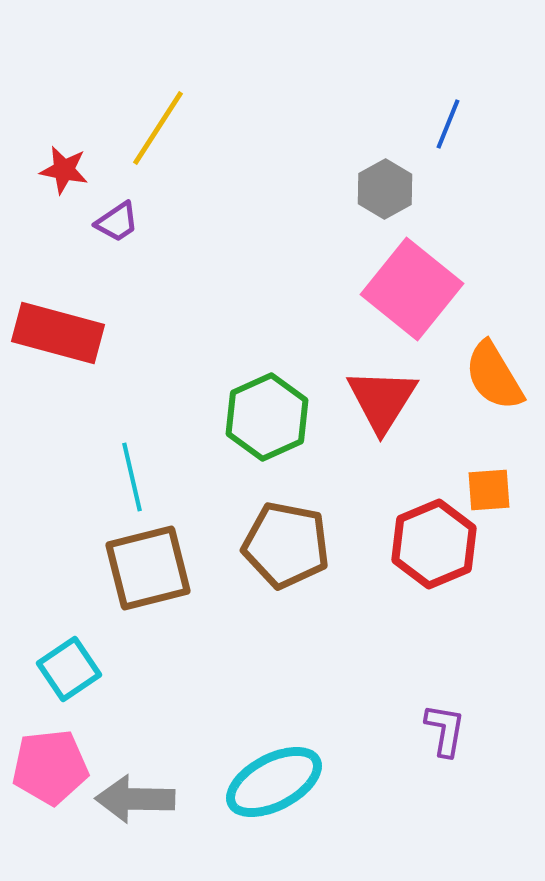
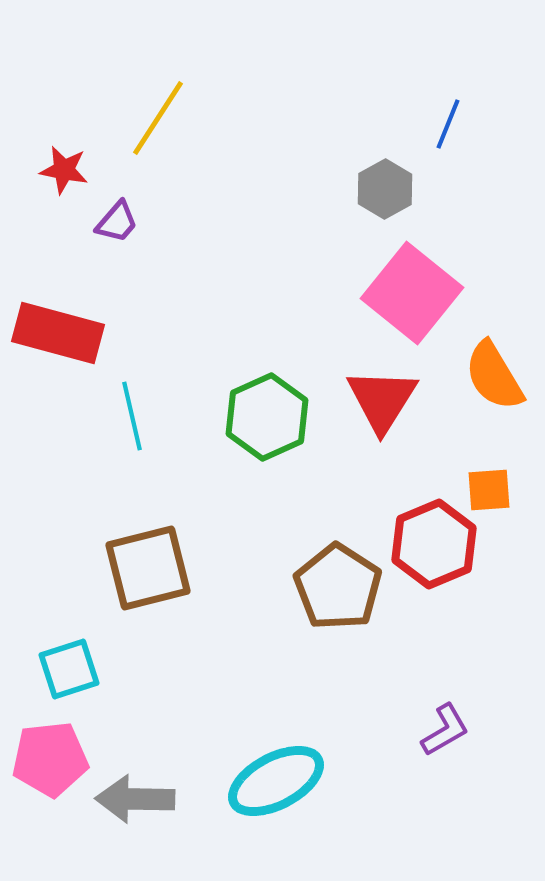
yellow line: moved 10 px up
purple trapezoid: rotated 15 degrees counterclockwise
pink square: moved 4 px down
cyan line: moved 61 px up
brown pentagon: moved 52 px right, 42 px down; rotated 22 degrees clockwise
cyan square: rotated 16 degrees clockwise
purple L-shape: rotated 50 degrees clockwise
pink pentagon: moved 8 px up
cyan ellipse: moved 2 px right, 1 px up
